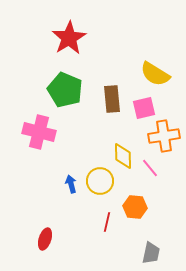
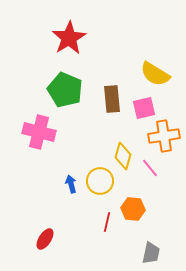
yellow diamond: rotated 16 degrees clockwise
orange hexagon: moved 2 px left, 2 px down
red ellipse: rotated 15 degrees clockwise
